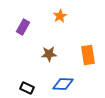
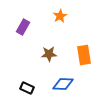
orange rectangle: moved 4 px left
